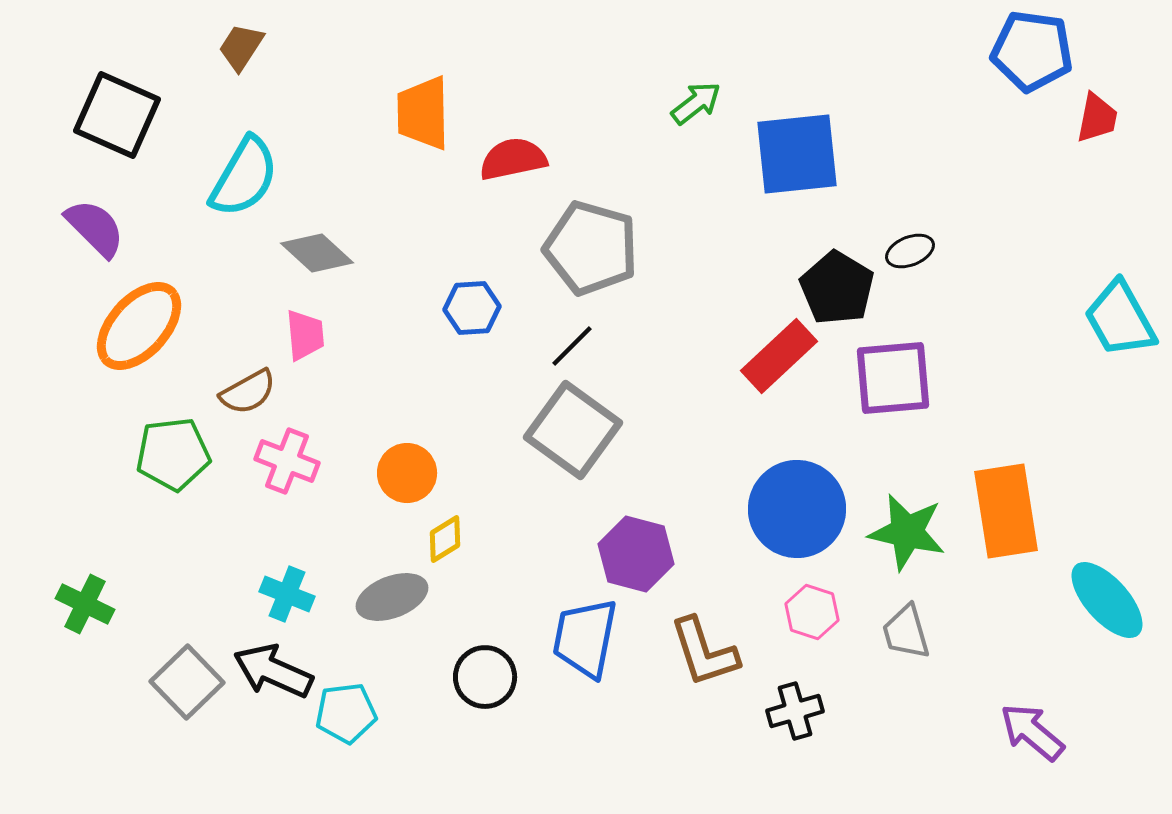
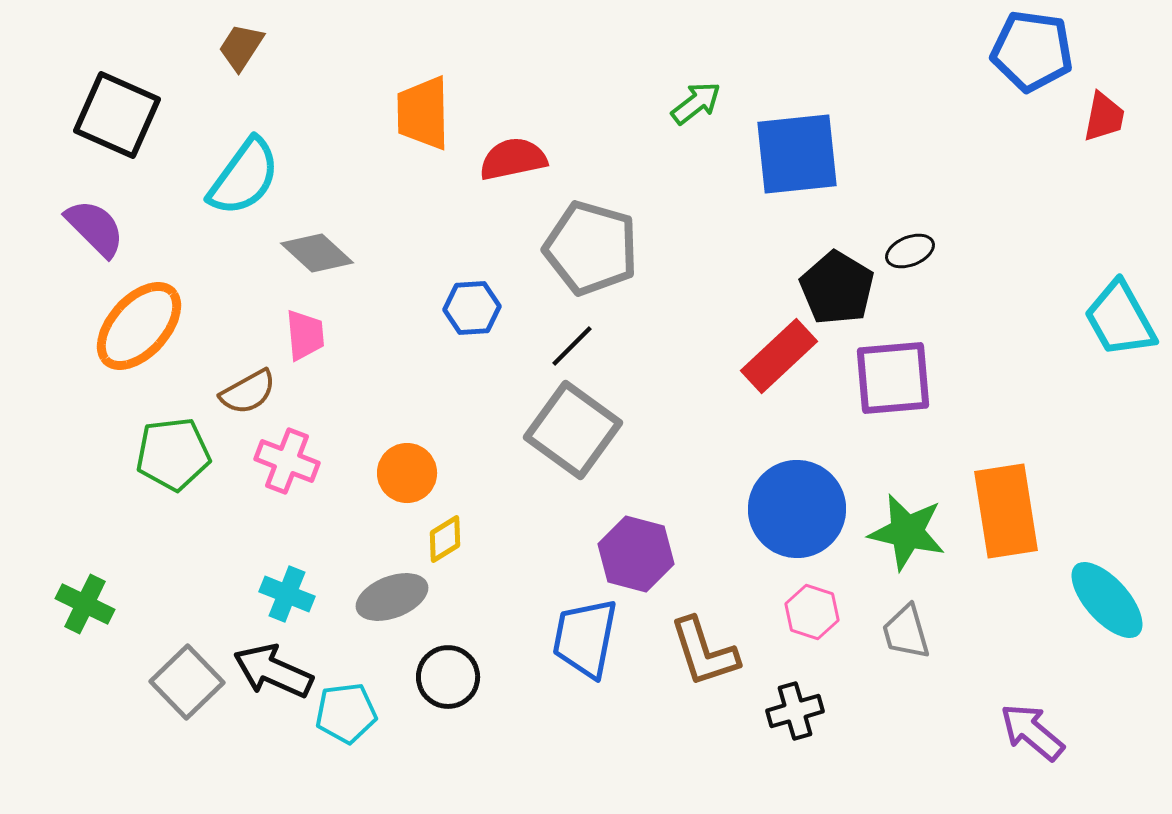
red trapezoid at (1097, 118): moved 7 px right, 1 px up
cyan semicircle at (244, 177): rotated 6 degrees clockwise
black circle at (485, 677): moved 37 px left
